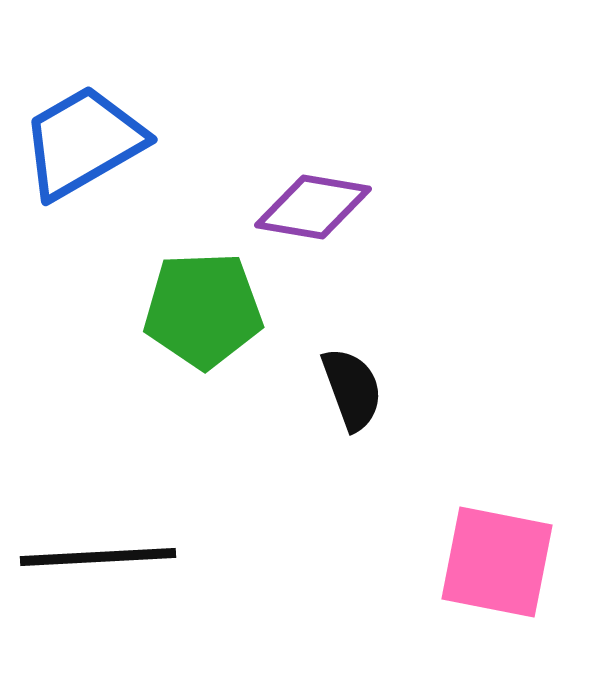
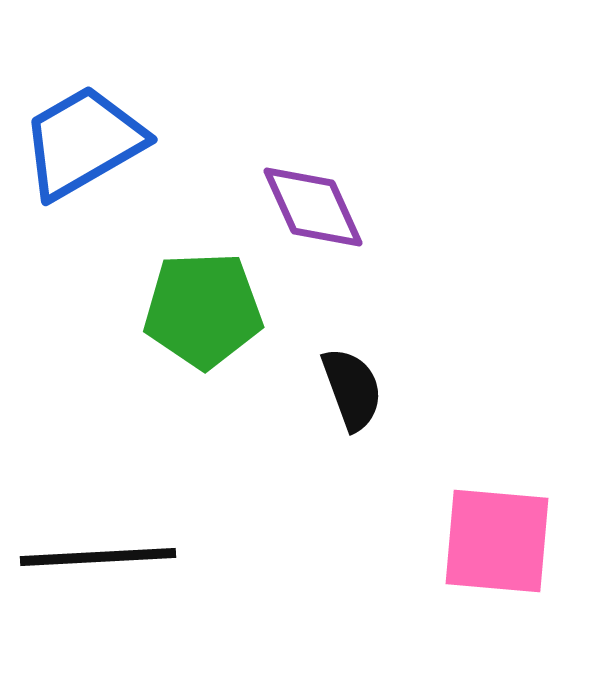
purple diamond: rotated 56 degrees clockwise
pink square: moved 21 px up; rotated 6 degrees counterclockwise
